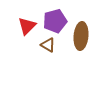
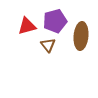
red triangle: rotated 30 degrees clockwise
brown triangle: rotated 21 degrees clockwise
